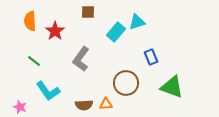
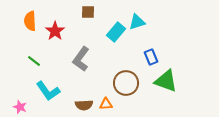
green triangle: moved 6 px left, 6 px up
